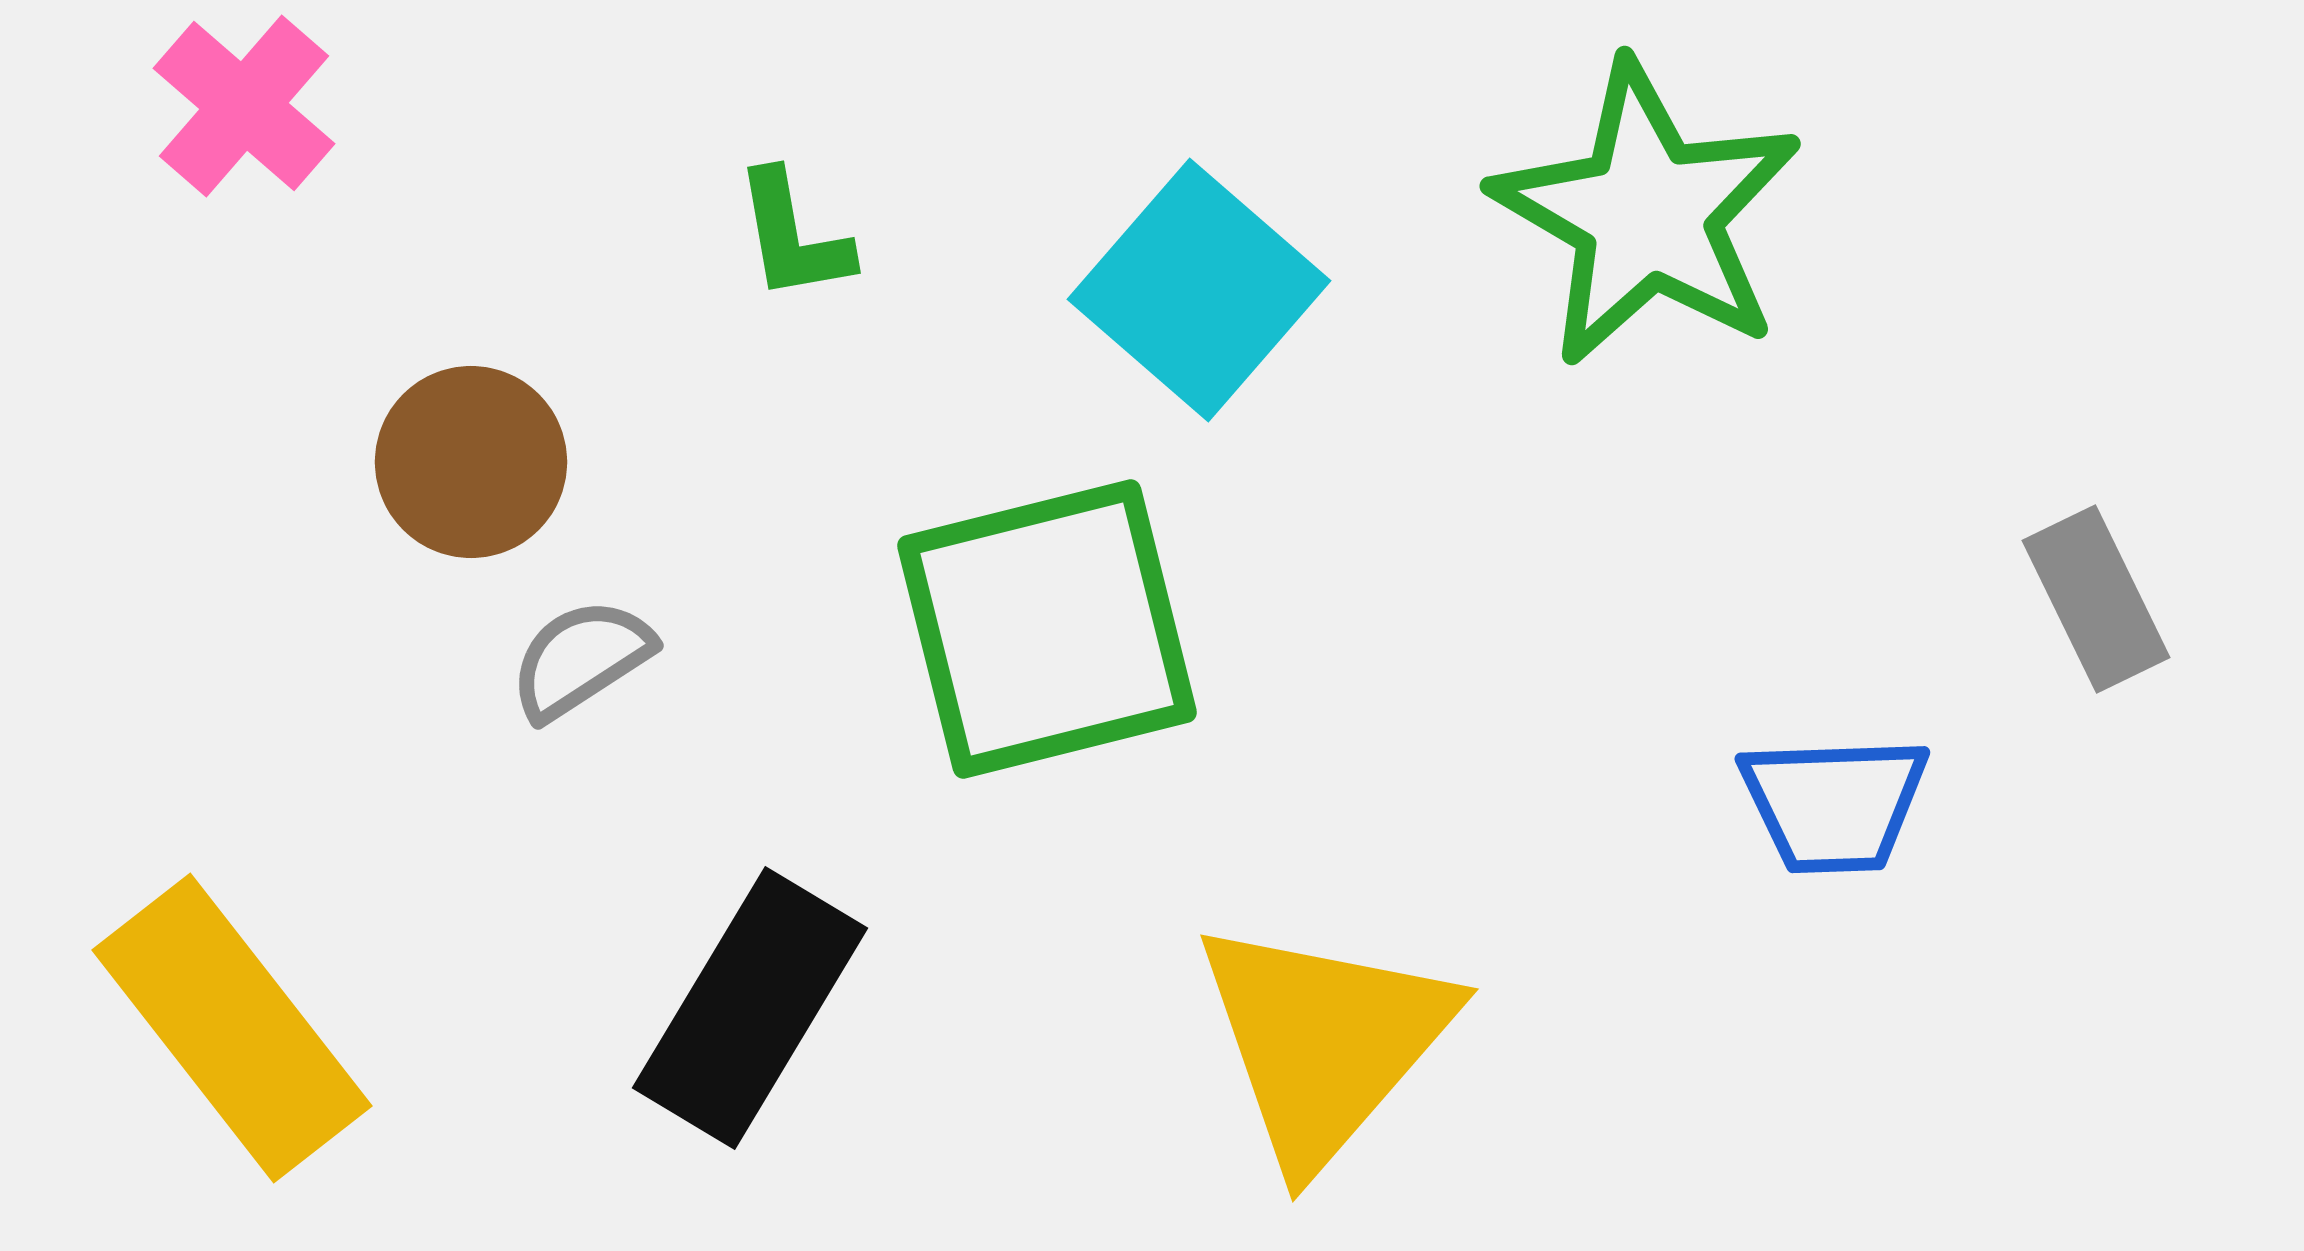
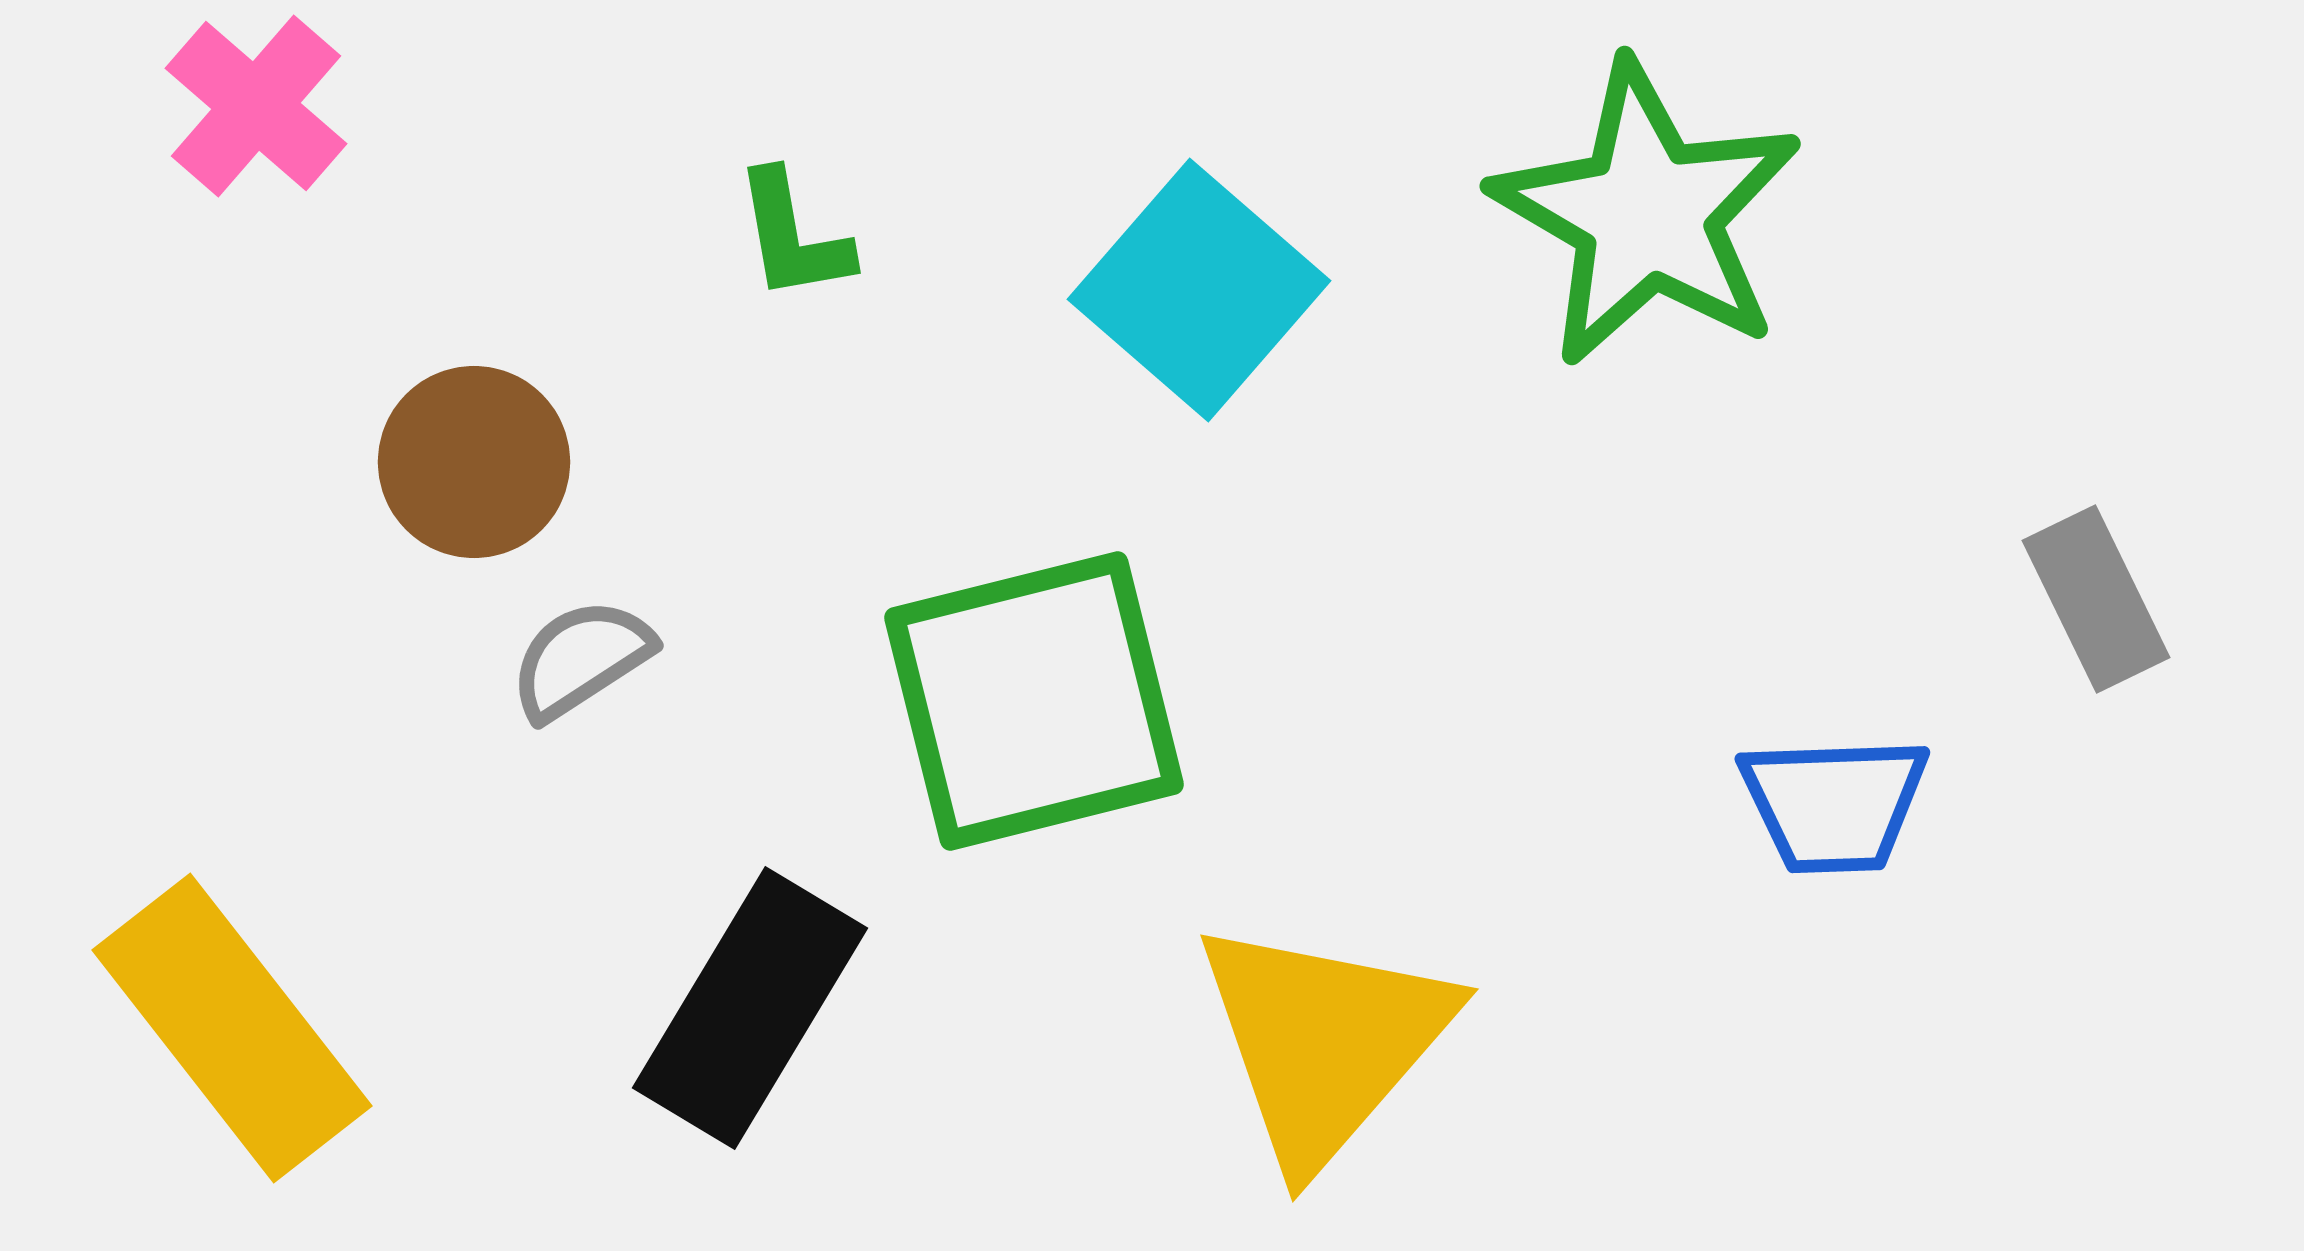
pink cross: moved 12 px right
brown circle: moved 3 px right
green square: moved 13 px left, 72 px down
